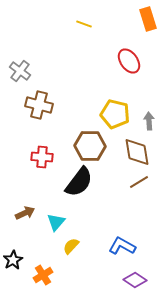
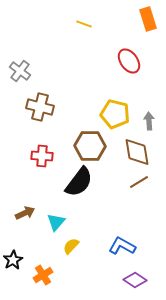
brown cross: moved 1 px right, 2 px down
red cross: moved 1 px up
